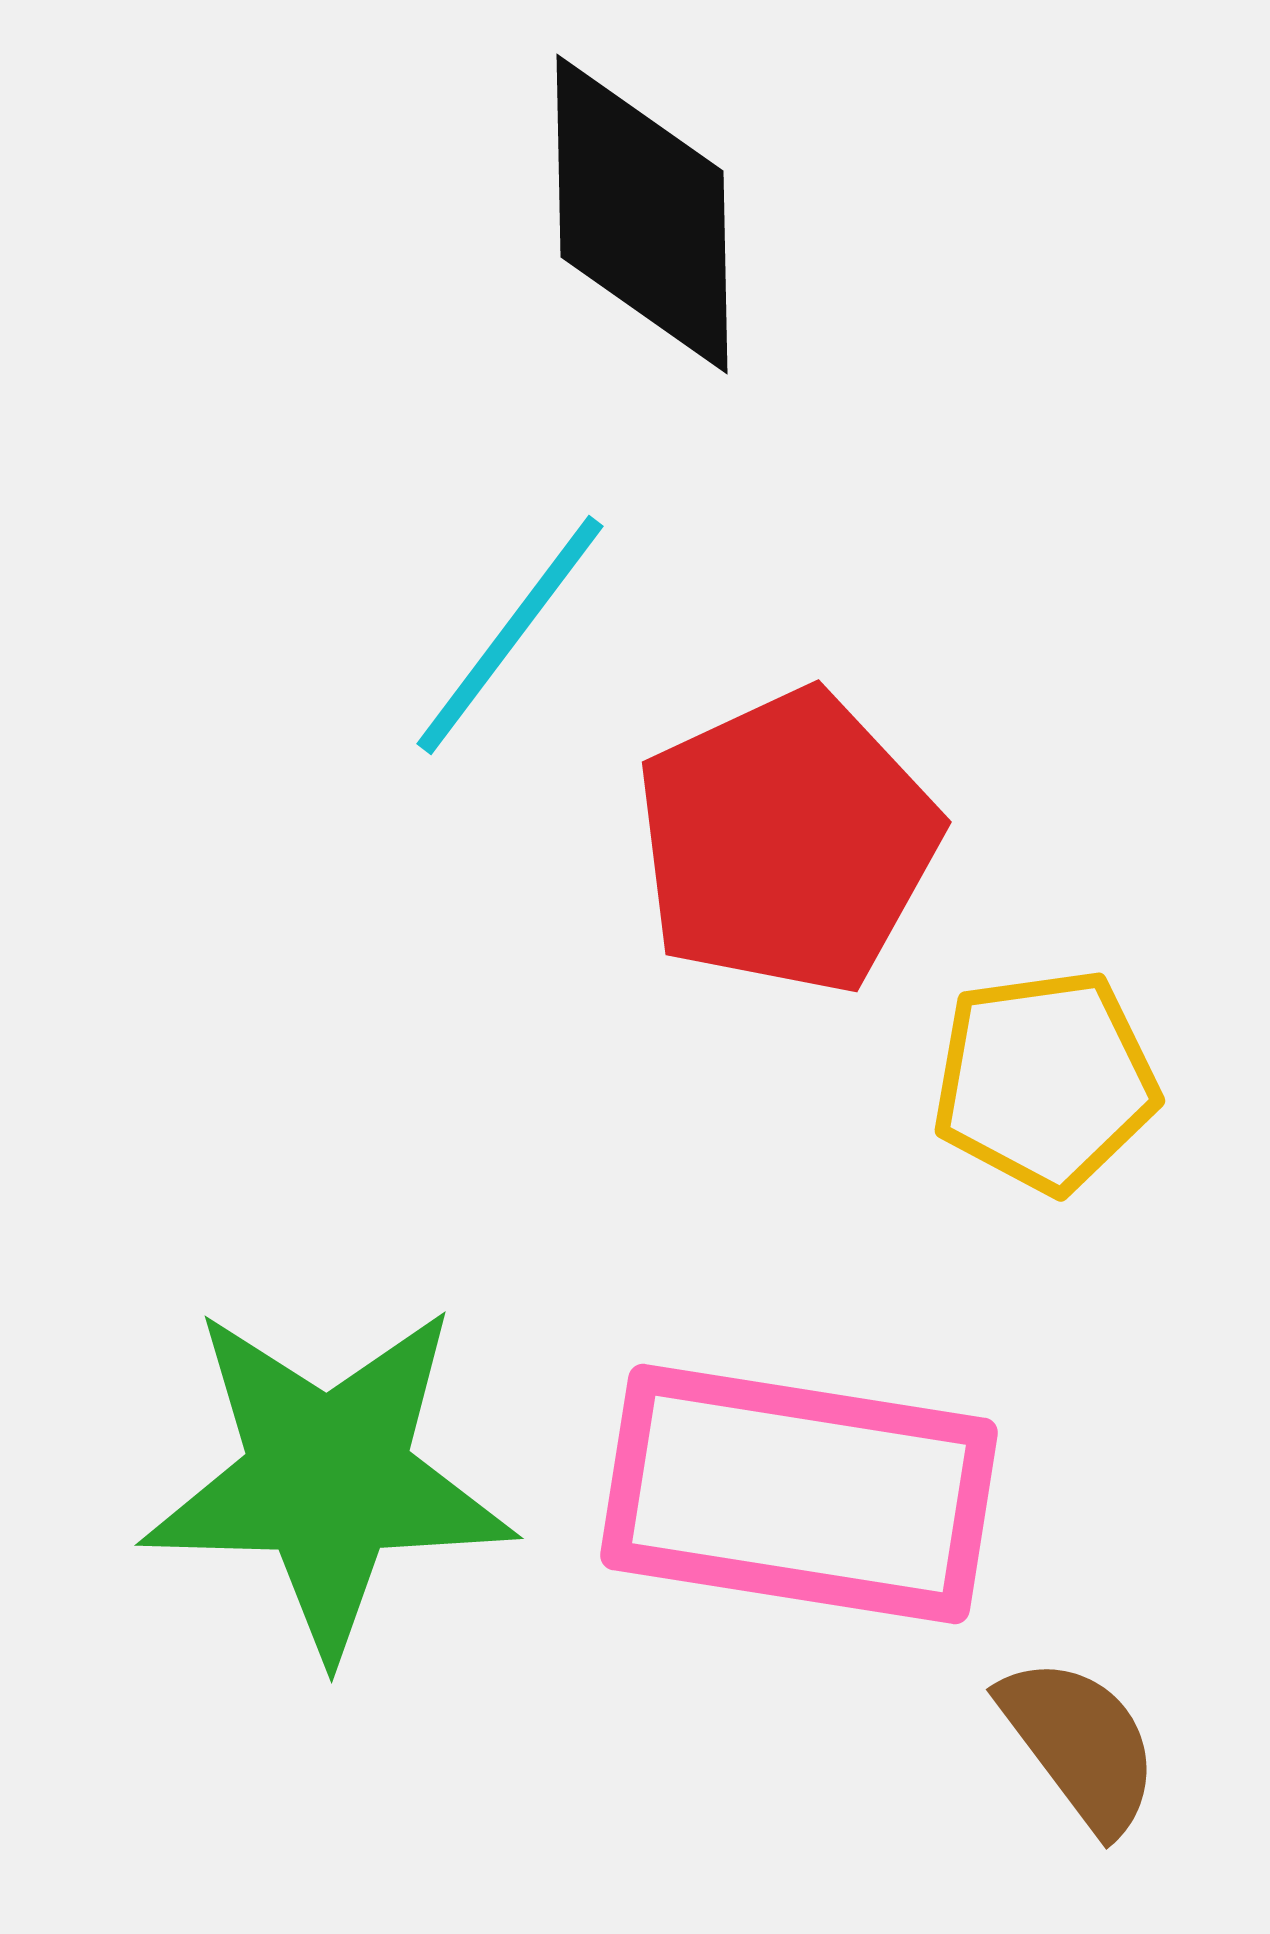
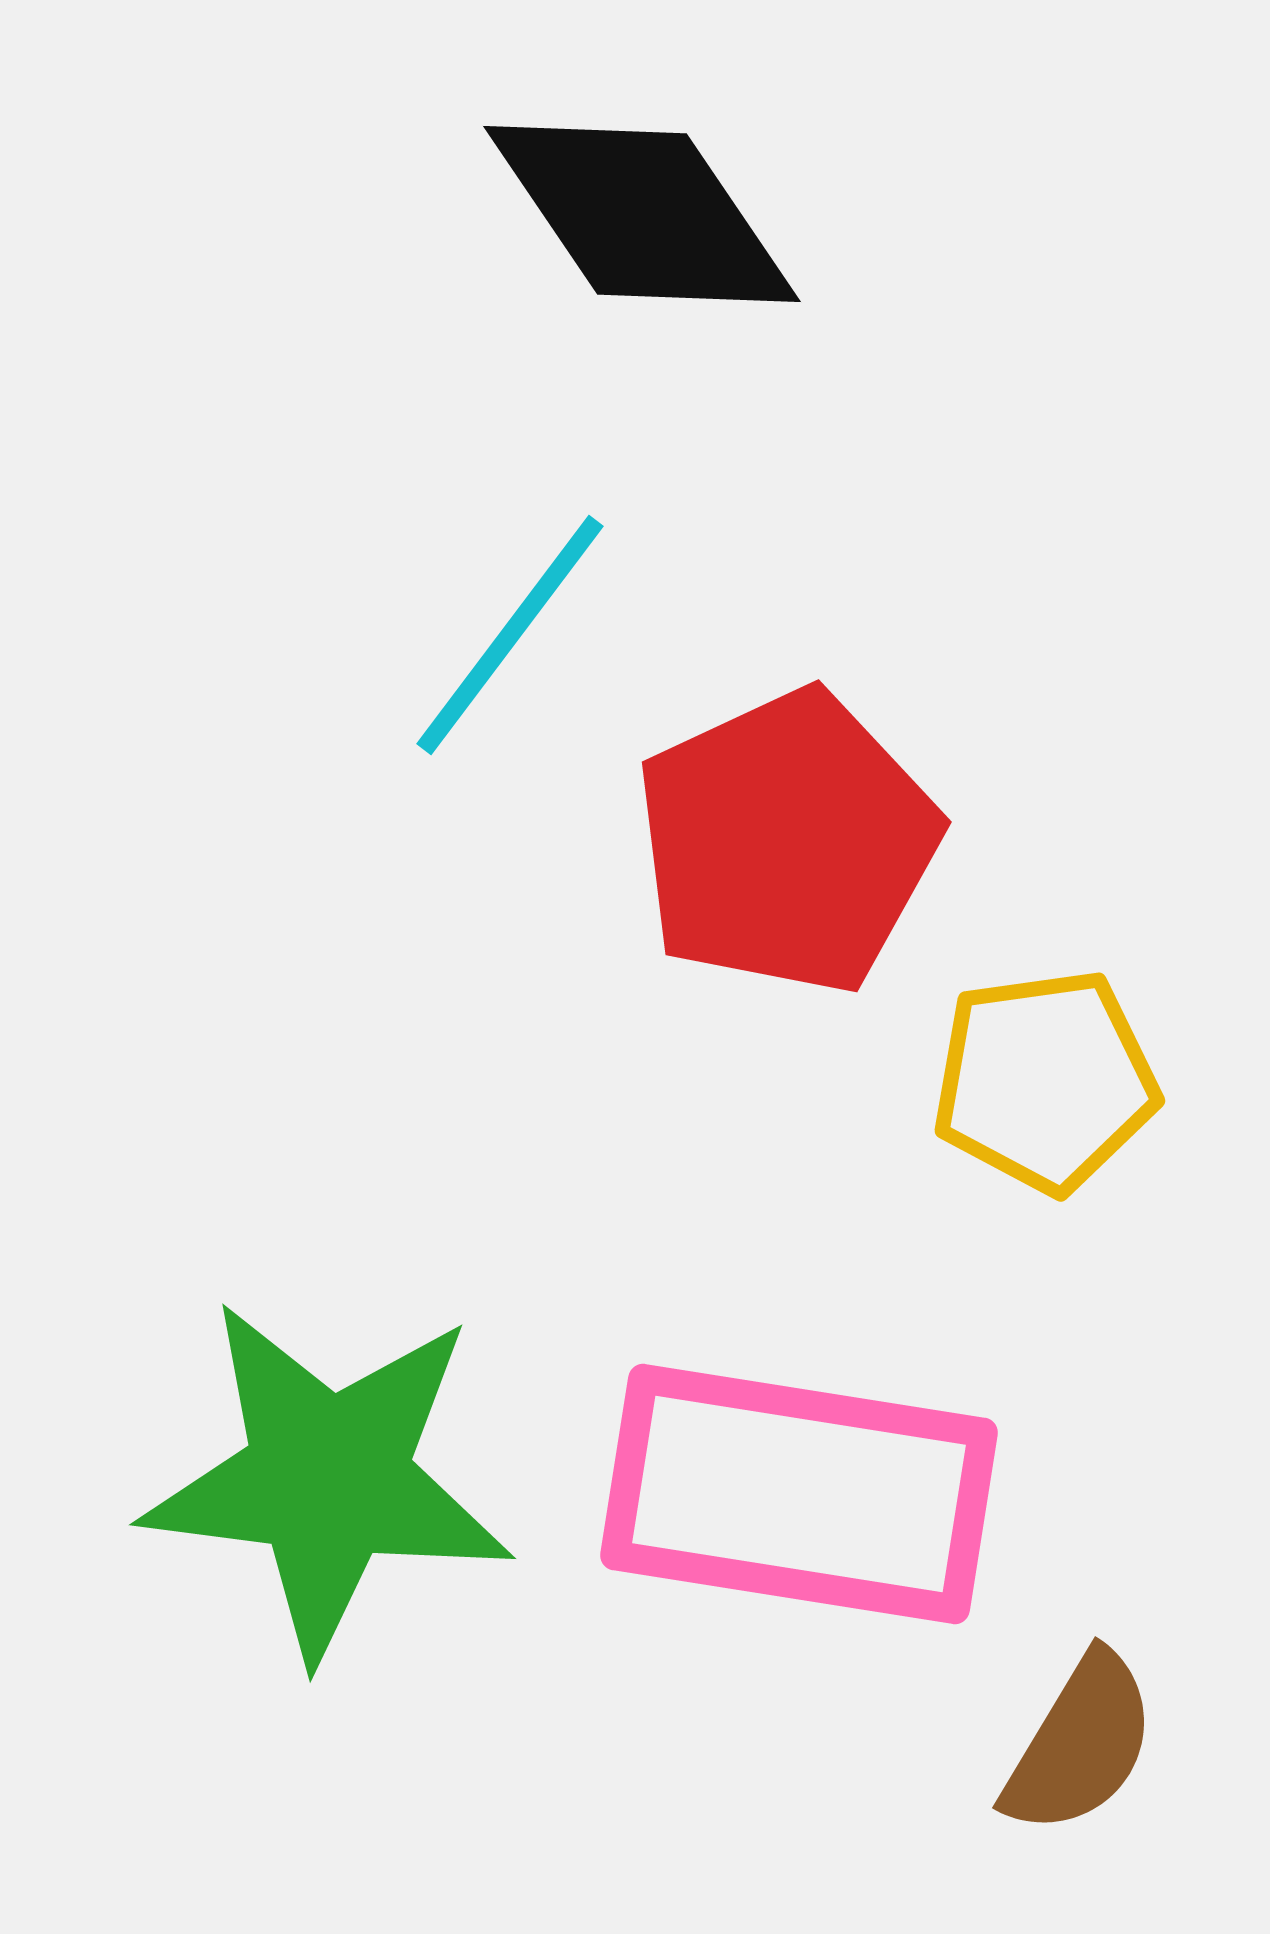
black diamond: rotated 33 degrees counterclockwise
green star: rotated 6 degrees clockwise
brown semicircle: rotated 68 degrees clockwise
